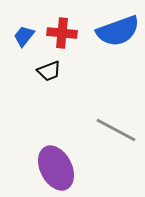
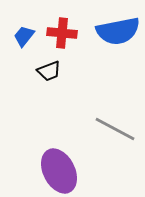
blue semicircle: rotated 9 degrees clockwise
gray line: moved 1 px left, 1 px up
purple ellipse: moved 3 px right, 3 px down
